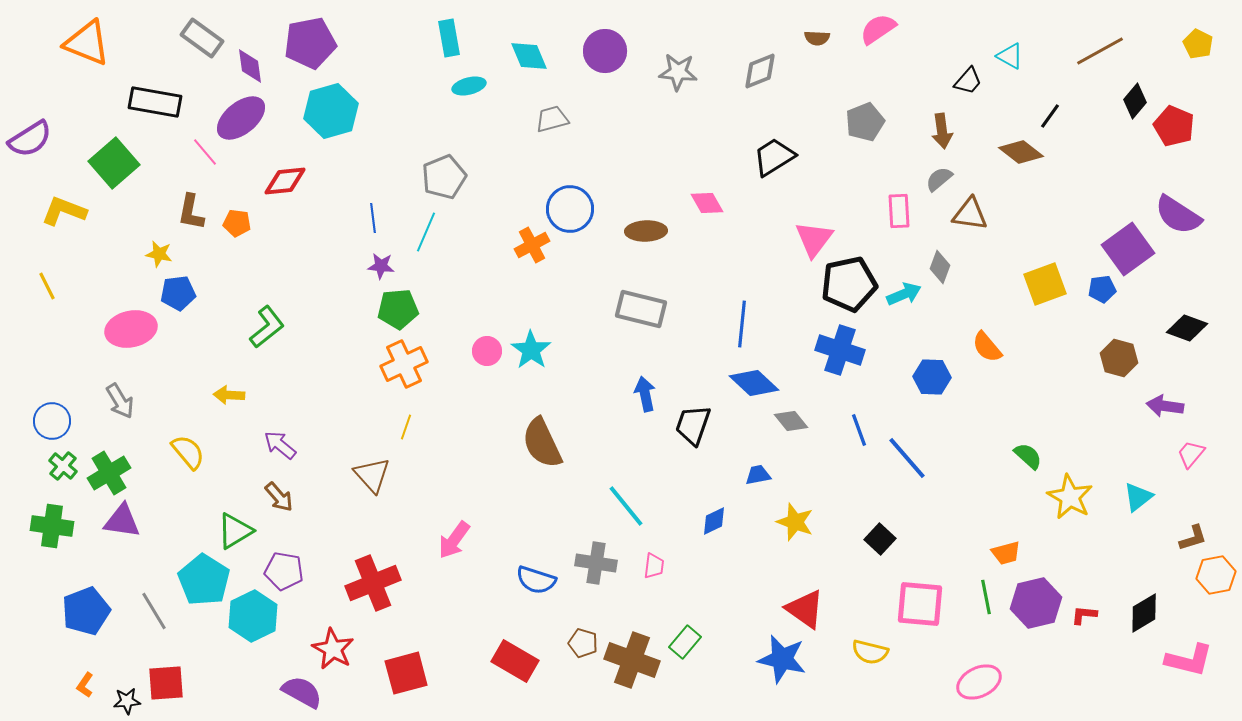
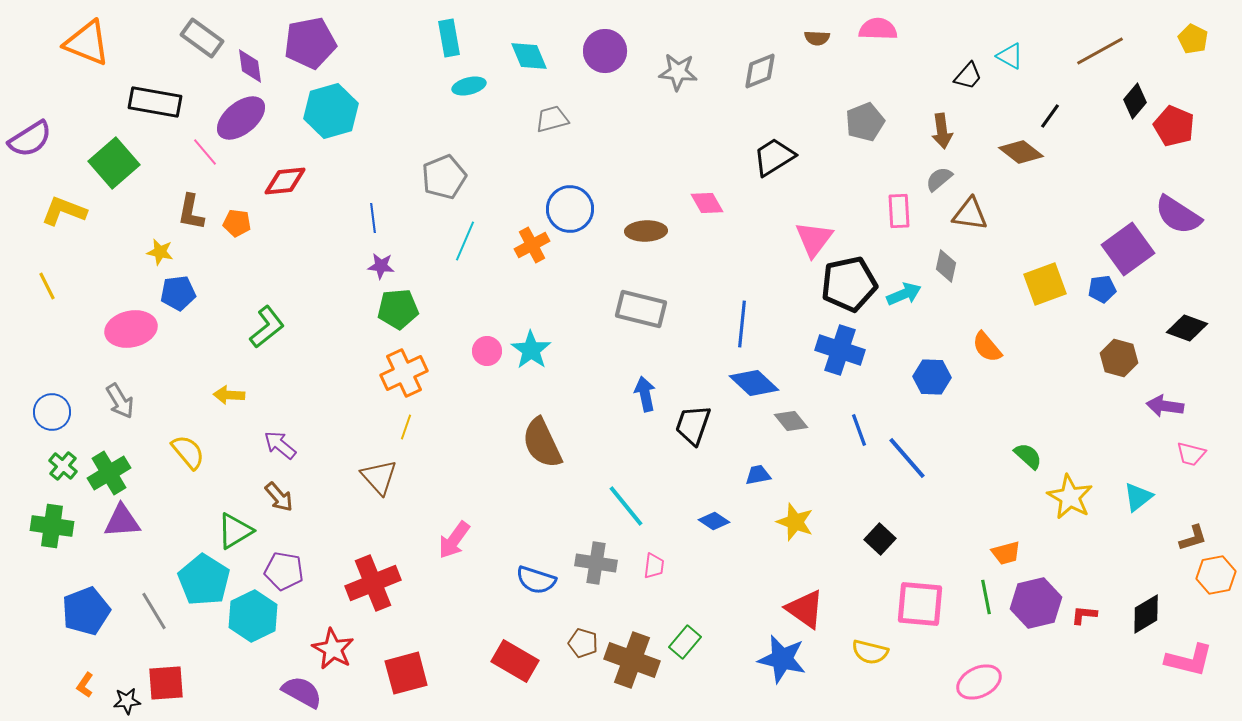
pink semicircle at (878, 29): rotated 36 degrees clockwise
yellow pentagon at (1198, 44): moved 5 px left, 5 px up
black trapezoid at (968, 81): moved 5 px up
cyan line at (426, 232): moved 39 px right, 9 px down
yellow star at (159, 254): moved 1 px right, 2 px up
gray diamond at (940, 267): moved 6 px right, 1 px up; rotated 8 degrees counterclockwise
orange cross at (404, 364): moved 9 px down
blue circle at (52, 421): moved 9 px up
pink trapezoid at (1191, 454): rotated 116 degrees counterclockwise
brown triangle at (372, 475): moved 7 px right, 2 px down
purple triangle at (122, 521): rotated 12 degrees counterclockwise
blue diamond at (714, 521): rotated 60 degrees clockwise
black diamond at (1144, 613): moved 2 px right, 1 px down
